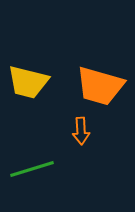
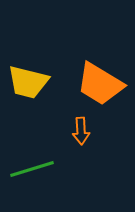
orange trapezoid: moved 2 px up; rotated 15 degrees clockwise
